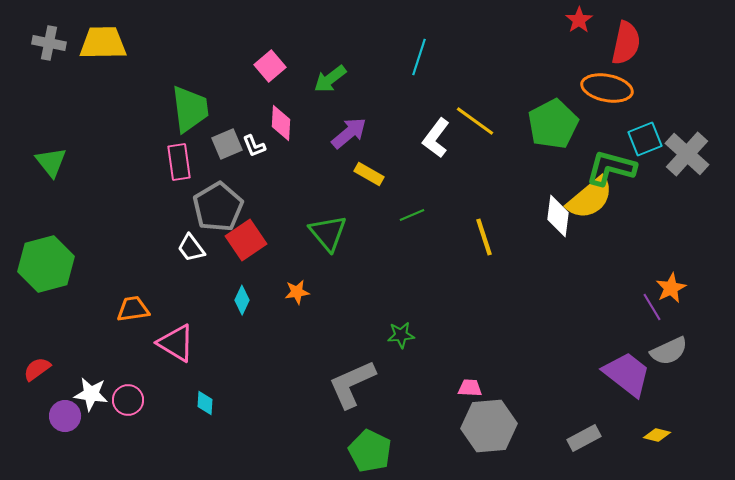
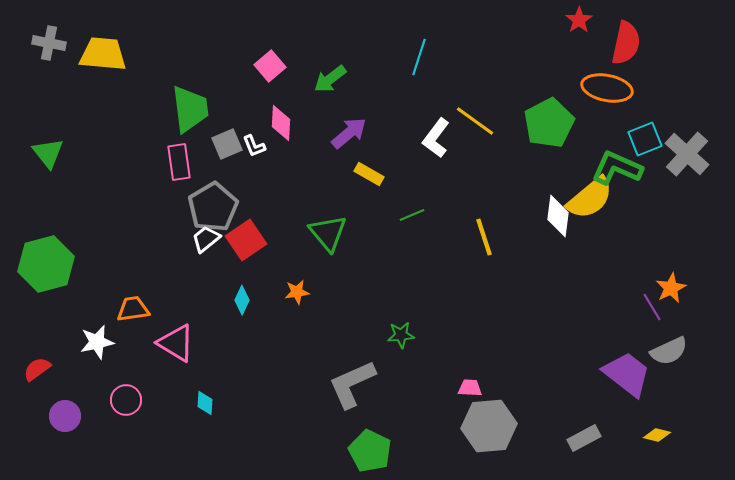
yellow trapezoid at (103, 43): moved 11 px down; rotated 6 degrees clockwise
green pentagon at (553, 124): moved 4 px left, 1 px up
green triangle at (51, 162): moved 3 px left, 9 px up
green L-shape at (611, 168): moved 6 px right; rotated 9 degrees clockwise
gray pentagon at (218, 207): moved 5 px left
white trapezoid at (191, 248): moved 15 px right, 9 px up; rotated 88 degrees clockwise
white star at (91, 394): moved 6 px right, 52 px up; rotated 20 degrees counterclockwise
pink circle at (128, 400): moved 2 px left
